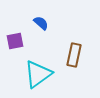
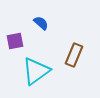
brown rectangle: rotated 10 degrees clockwise
cyan triangle: moved 2 px left, 3 px up
